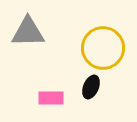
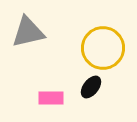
gray triangle: rotated 12 degrees counterclockwise
black ellipse: rotated 15 degrees clockwise
